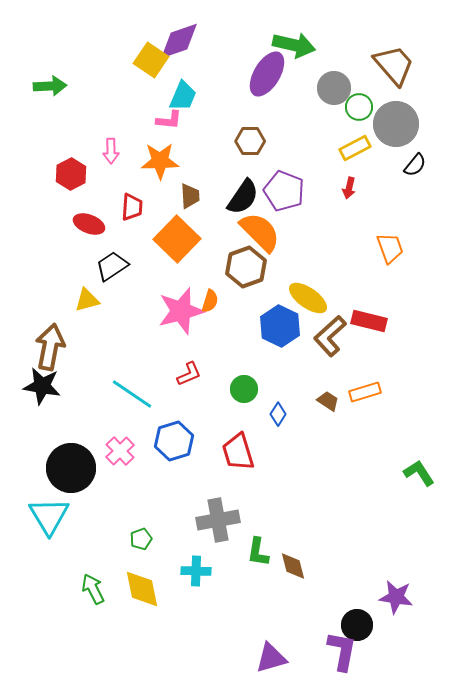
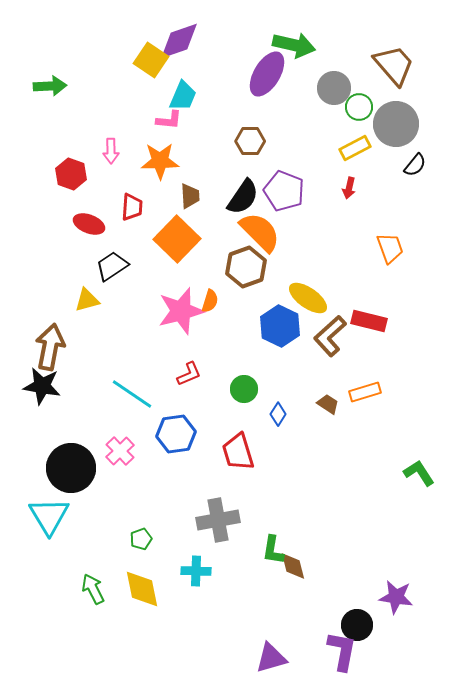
red hexagon at (71, 174): rotated 12 degrees counterclockwise
brown trapezoid at (328, 401): moved 3 px down
blue hexagon at (174, 441): moved 2 px right, 7 px up; rotated 9 degrees clockwise
green L-shape at (258, 552): moved 15 px right, 2 px up
